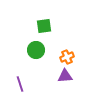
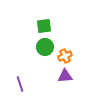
green circle: moved 9 px right, 3 px up
orange cross: moved 2 px left, 1 px up
